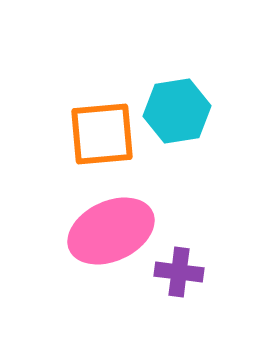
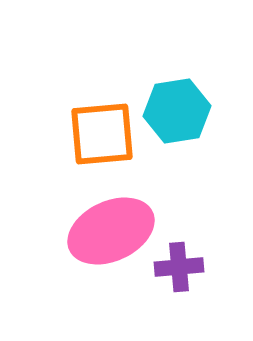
purple cross: moved 5 px up; rotated 12 degrees counterclockwise
